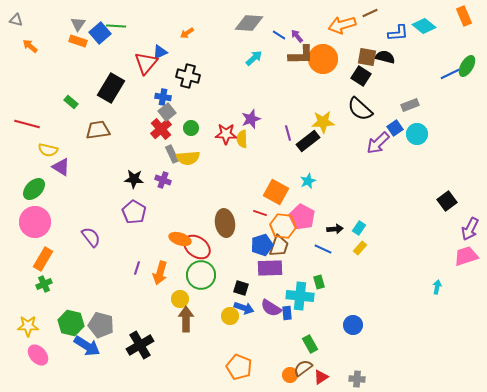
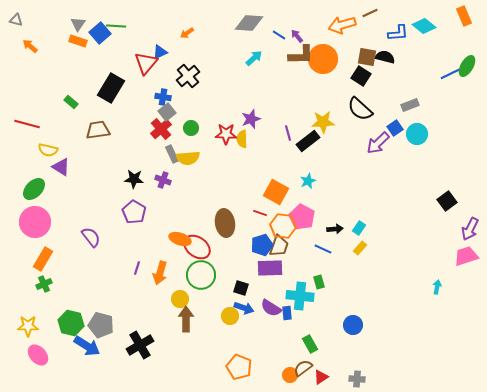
black cross at (188, 76): rotated 35 degrees clockwise
